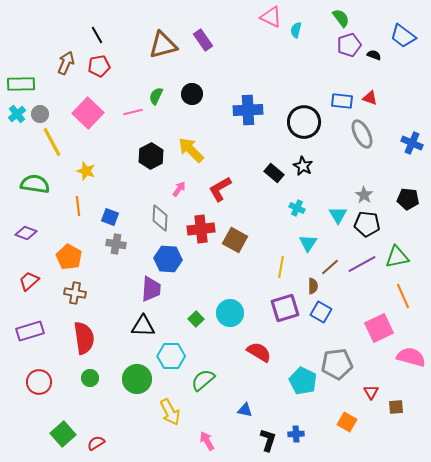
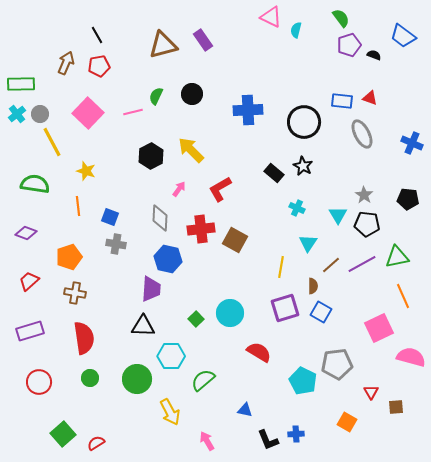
orange pentagon at (69, 257): rotated 25 degrees clockwise
blue hexagon at (168, 259): rotated 8 degrees clockwise
brown line at (330, 267): moved 1 px right, 2 px up
black L-shape at (268, 440): rotated 140 degrees clockwise
